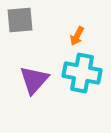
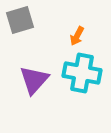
gray square: rotated 12 degrees counterclockwise
